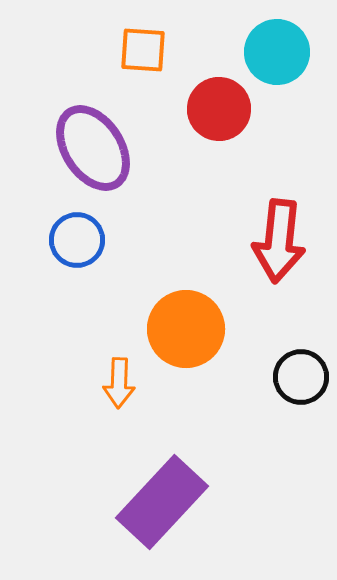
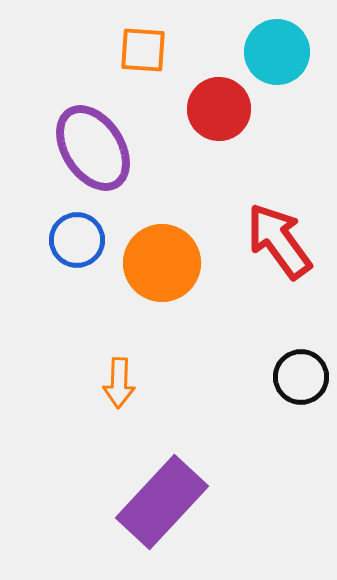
red arrow: rotated 138 degrees clockwise
orange circle: moved 24 px left, 66 px up
